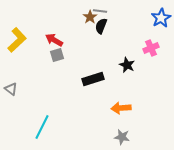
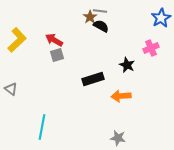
black semicircle: rotated 98 degrees clockwise
orange arrow: moved 12 px up
cyan line: rotated 15 degrees counterclockwise
gray star: moved 4 px left, 1 px down
